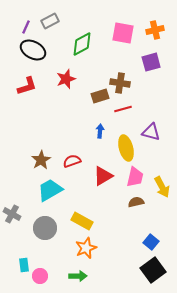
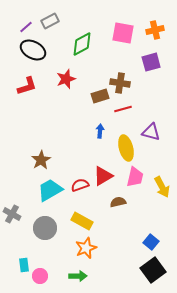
purple line: rotated 24 degrees clockwise
red semicircle: moved 8 px right, 24 px down
brown semicircle: moved 18 px left
